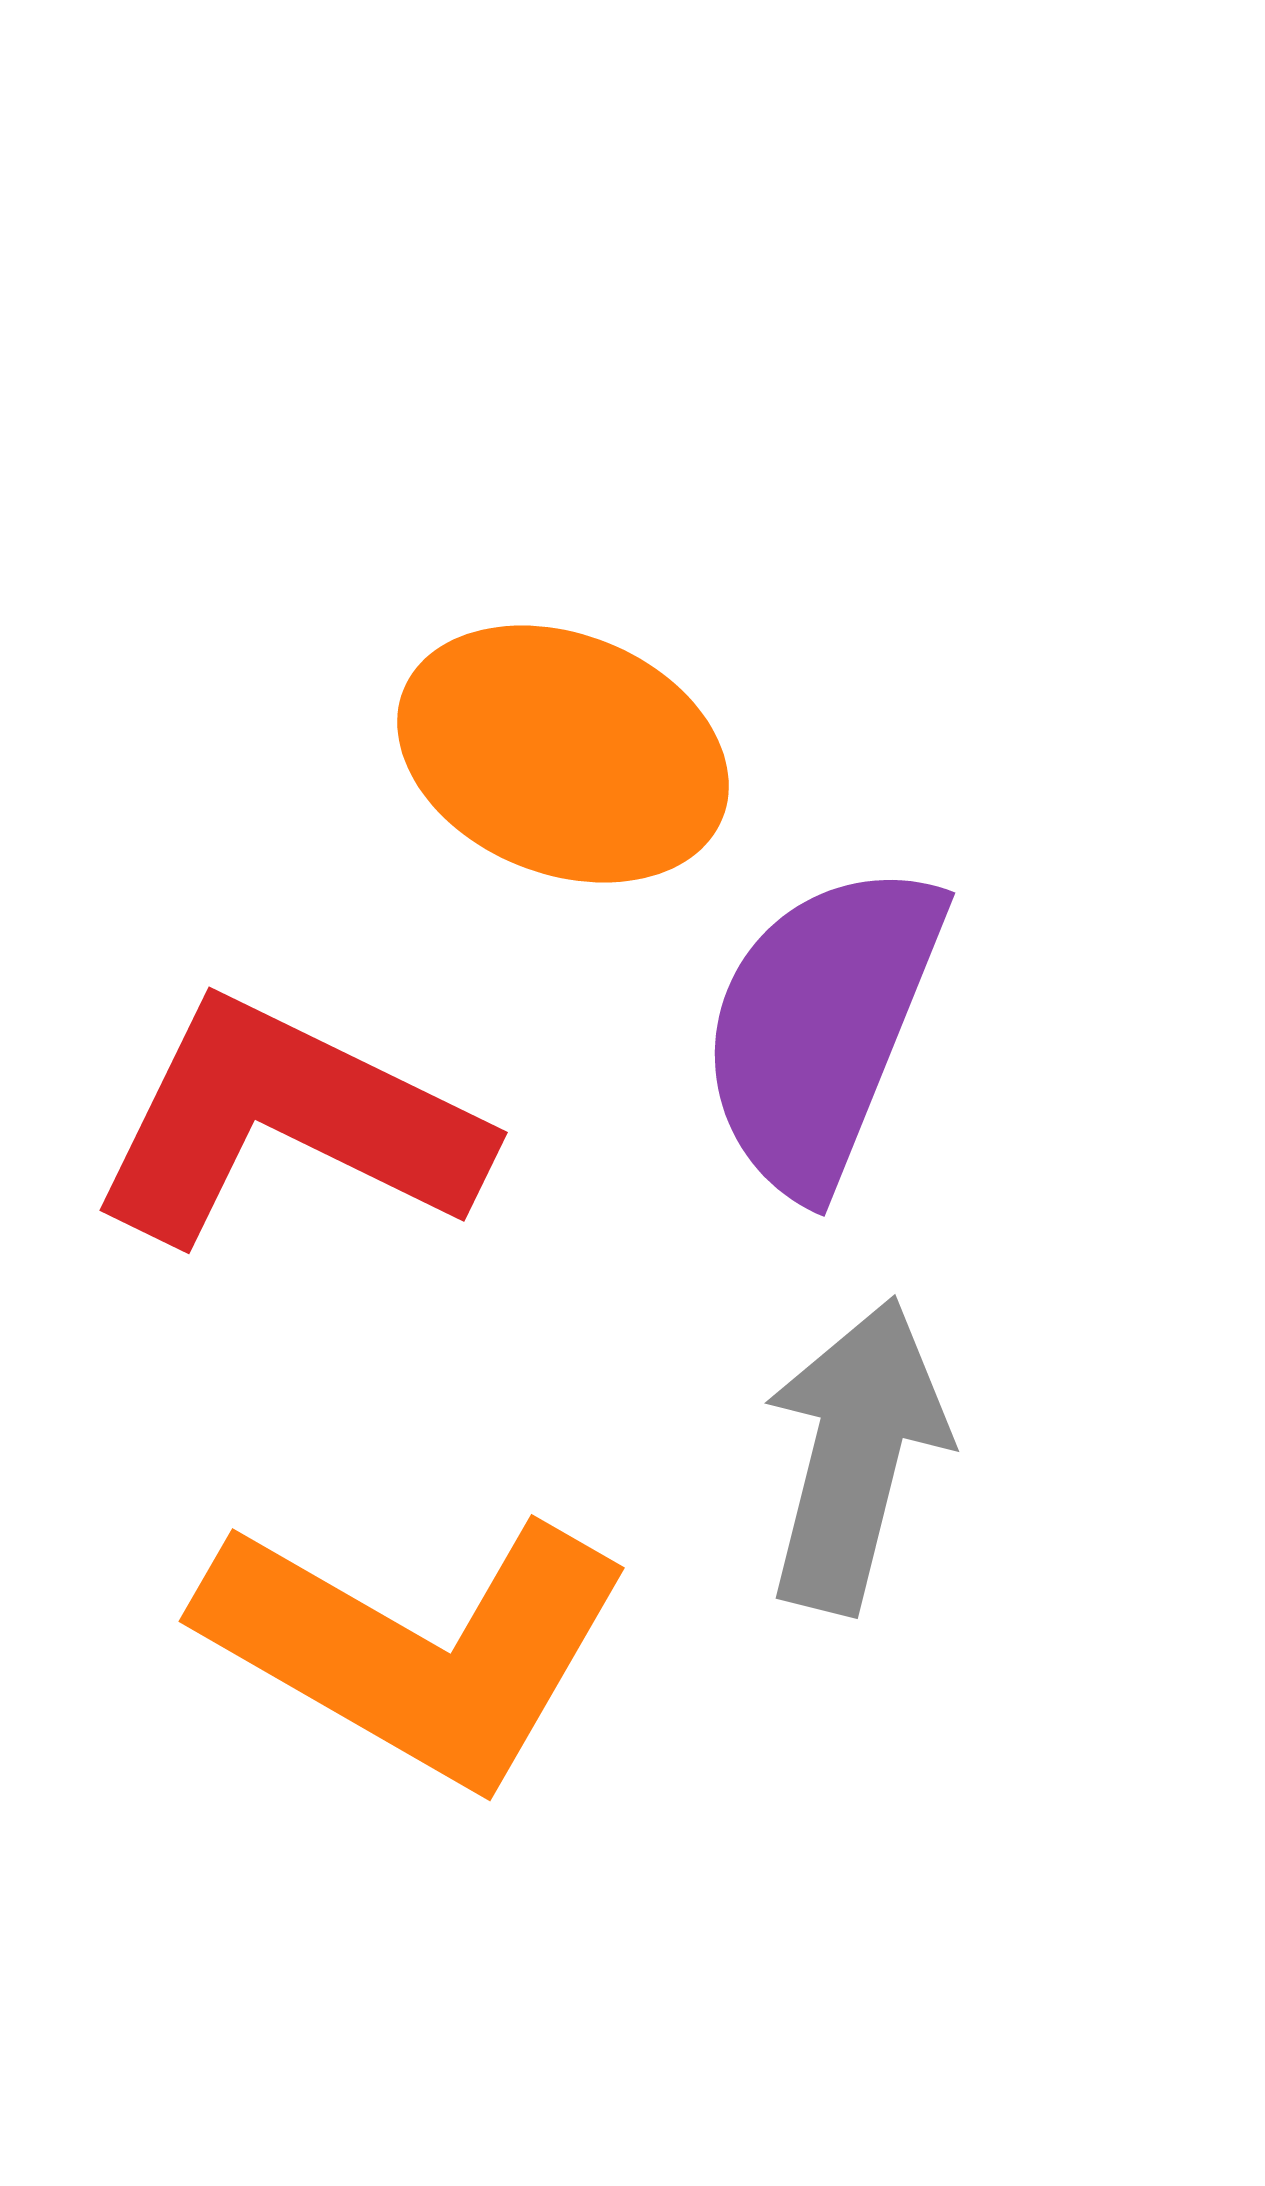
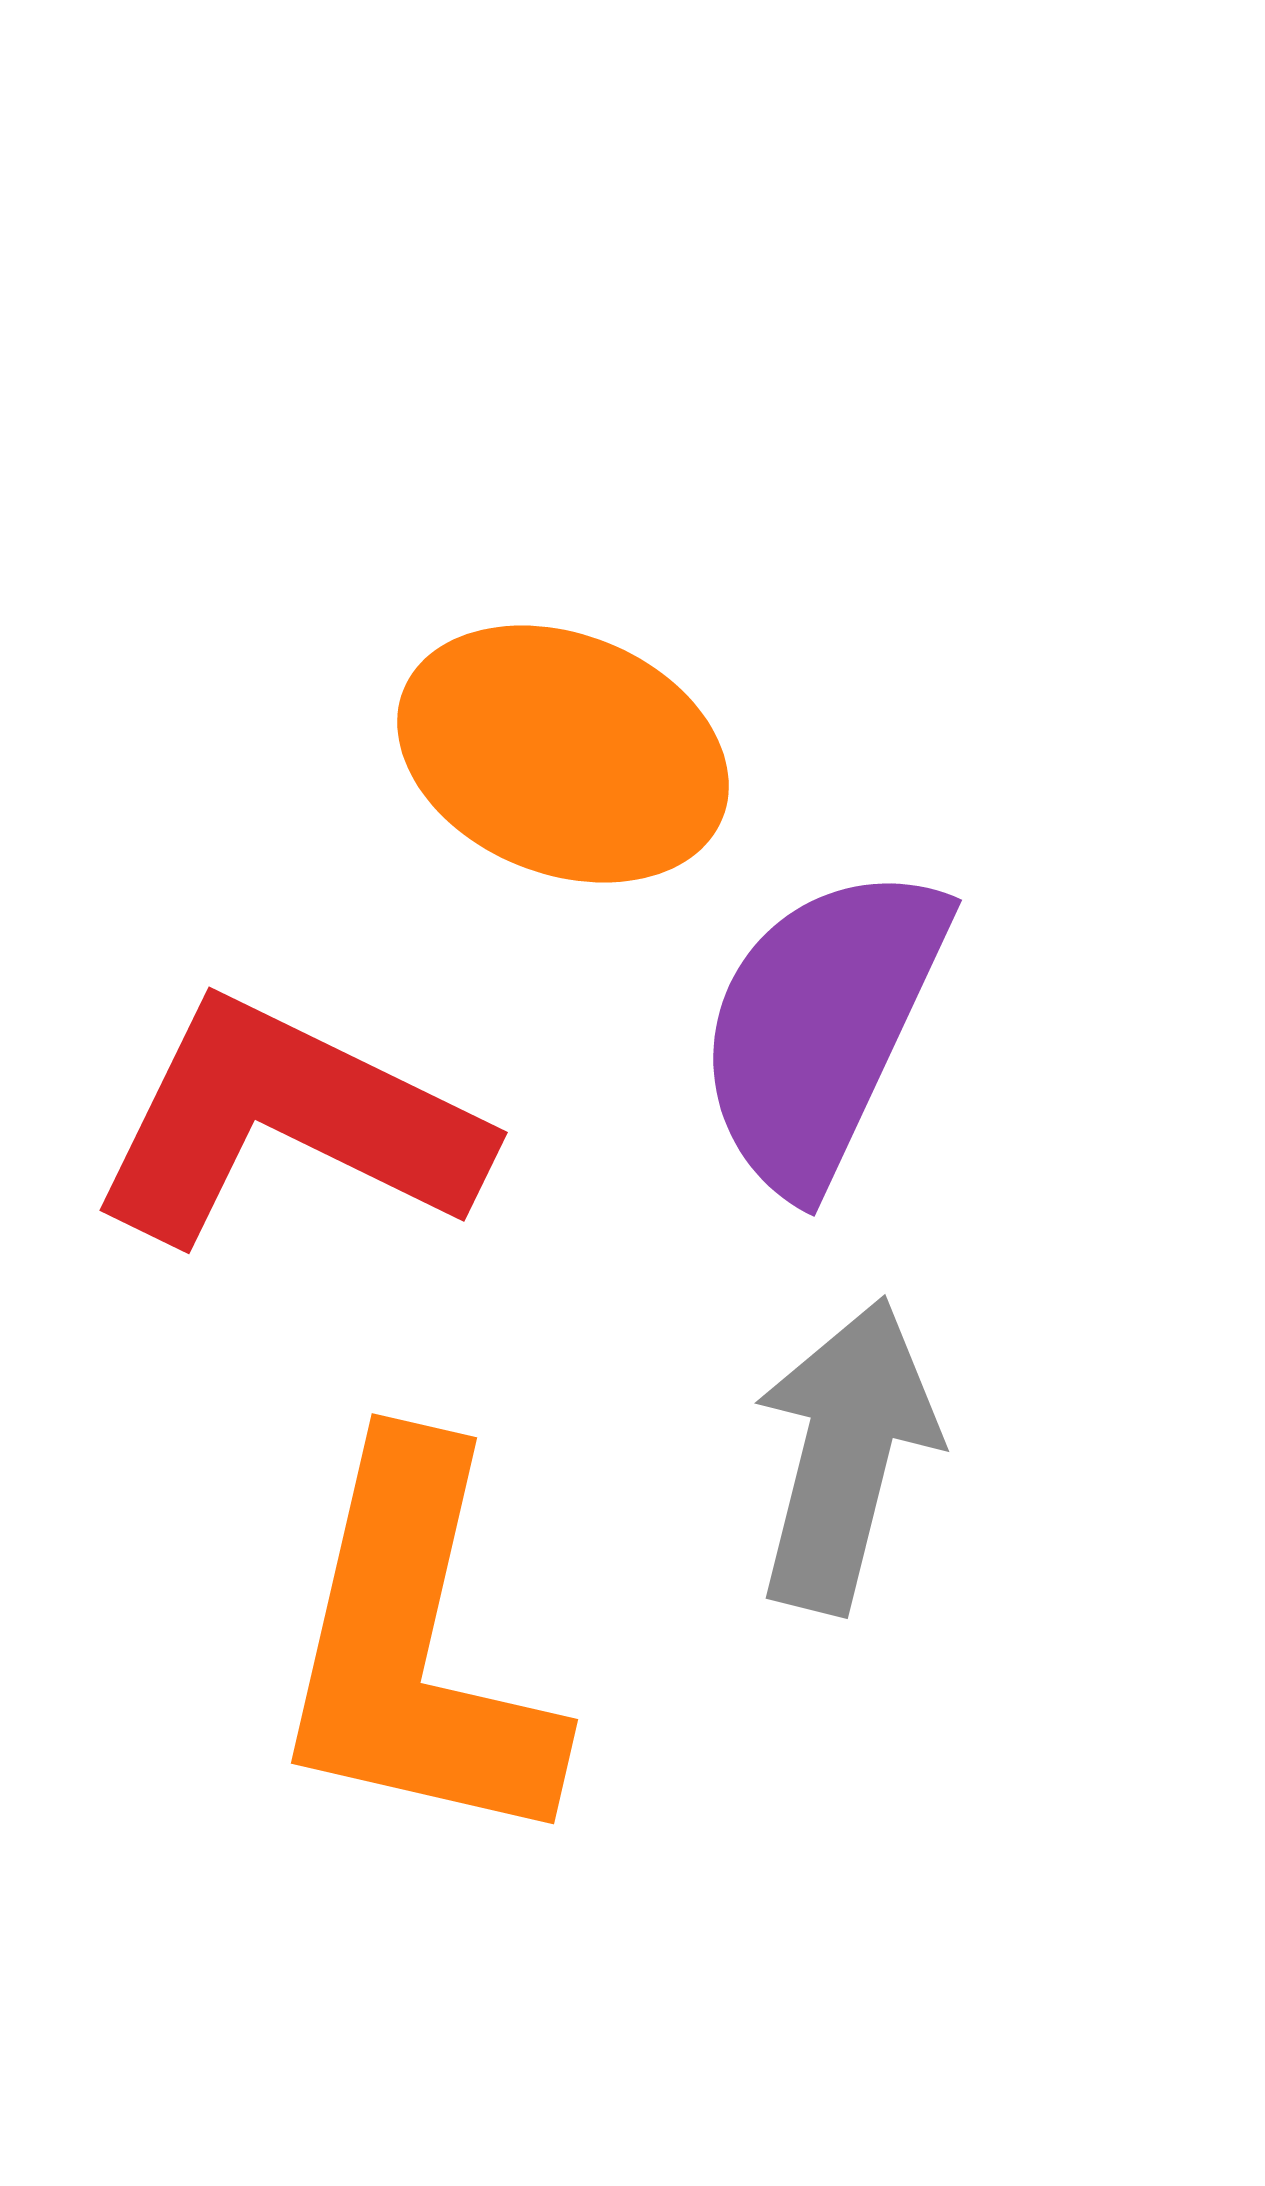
purple semicircle: rotated 3 degrees clockwise
gray arrow: moved 10 px left
orange L-shape: rotated 73 degrees clockwise
